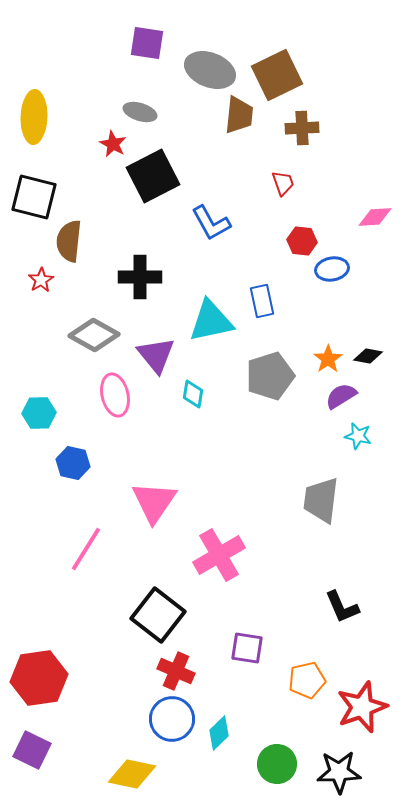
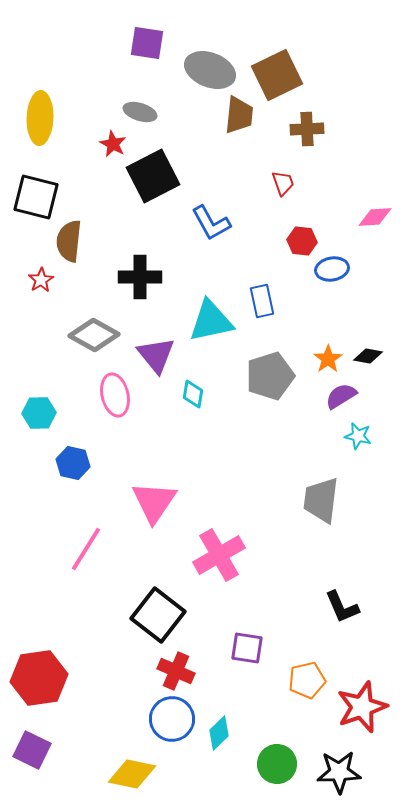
yellow ellipse at (34, 117): moved 6 px right, 1 px down
brown cross at (302, 128): moved 5 px right, 1 px down
black square at (34, 197): moved 2 px right
